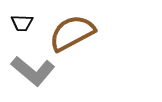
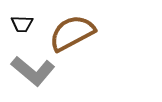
black trapezoid: moved 1 px down
